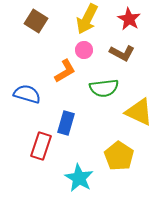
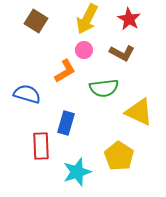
red rectangle: rotated 20 degrees counterclockwise
cyan star: moved 2 px left, 6 px up; rotated 24 degrees clockwise
